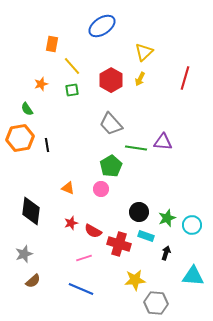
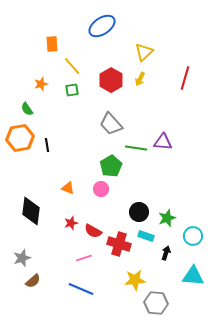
orange rectangle: rotated 14 degrees counterclockwise
cyan circle: moved 1 px right, 11 px down
gray star: moved 2 px left, 4 px down
